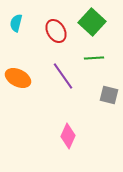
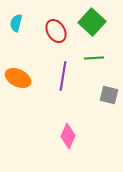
purple line: rotated 44 degrees clockwise
